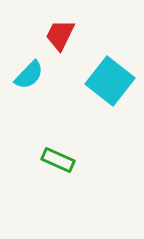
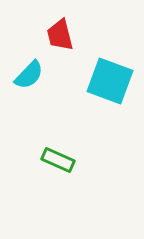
red trapezoid: rotated 40 degrees counterclockwise
cyan square: rotated 18 degrees counterclockwise
